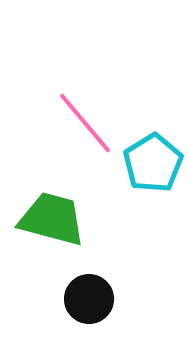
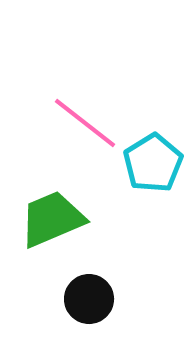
pink line: rotated 12 degrees counterclockwise
green trapezoid: rotated 38 degrees counterclockwise
